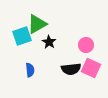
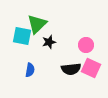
green triangle: rotated 15 degrees counterclockwise
cyan square: rotated 30 degrees clockwise
black star: rotated 24 degrees clockwise
blue semicircle: rotated 16 degrees clockwise
